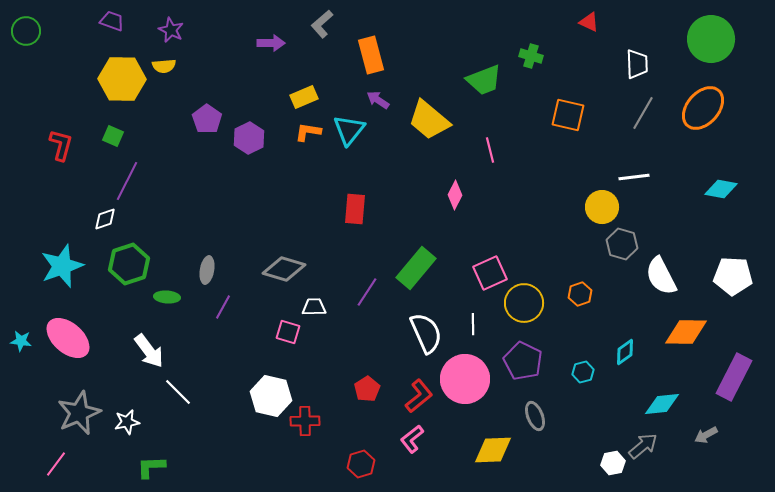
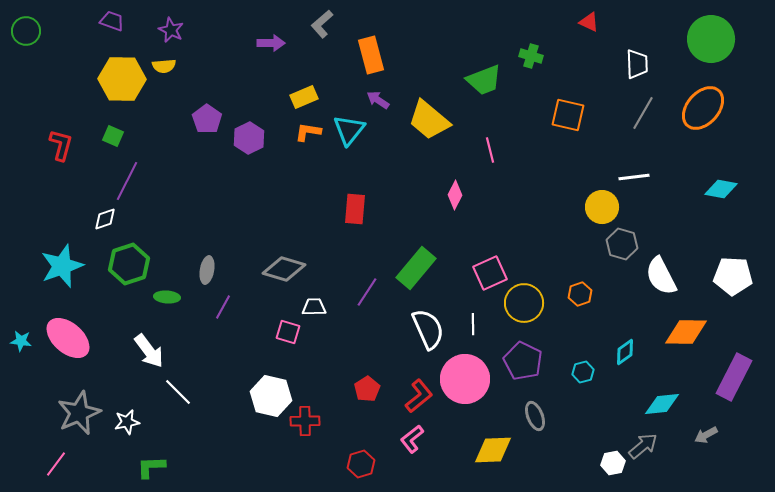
white semicircle at (426, 333): moved 2 px right, 4 px up
